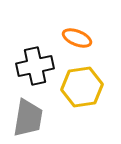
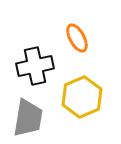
orange ellipse: rotated 40 degrees clockwise
yellow hexagon: moved 10 px down; rotated 15 degrees counterclockwise
